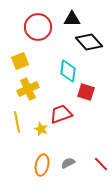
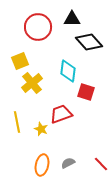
yellow cross: moved 4 px right, 6 px up; rotated 15 degrees counterclockwise
